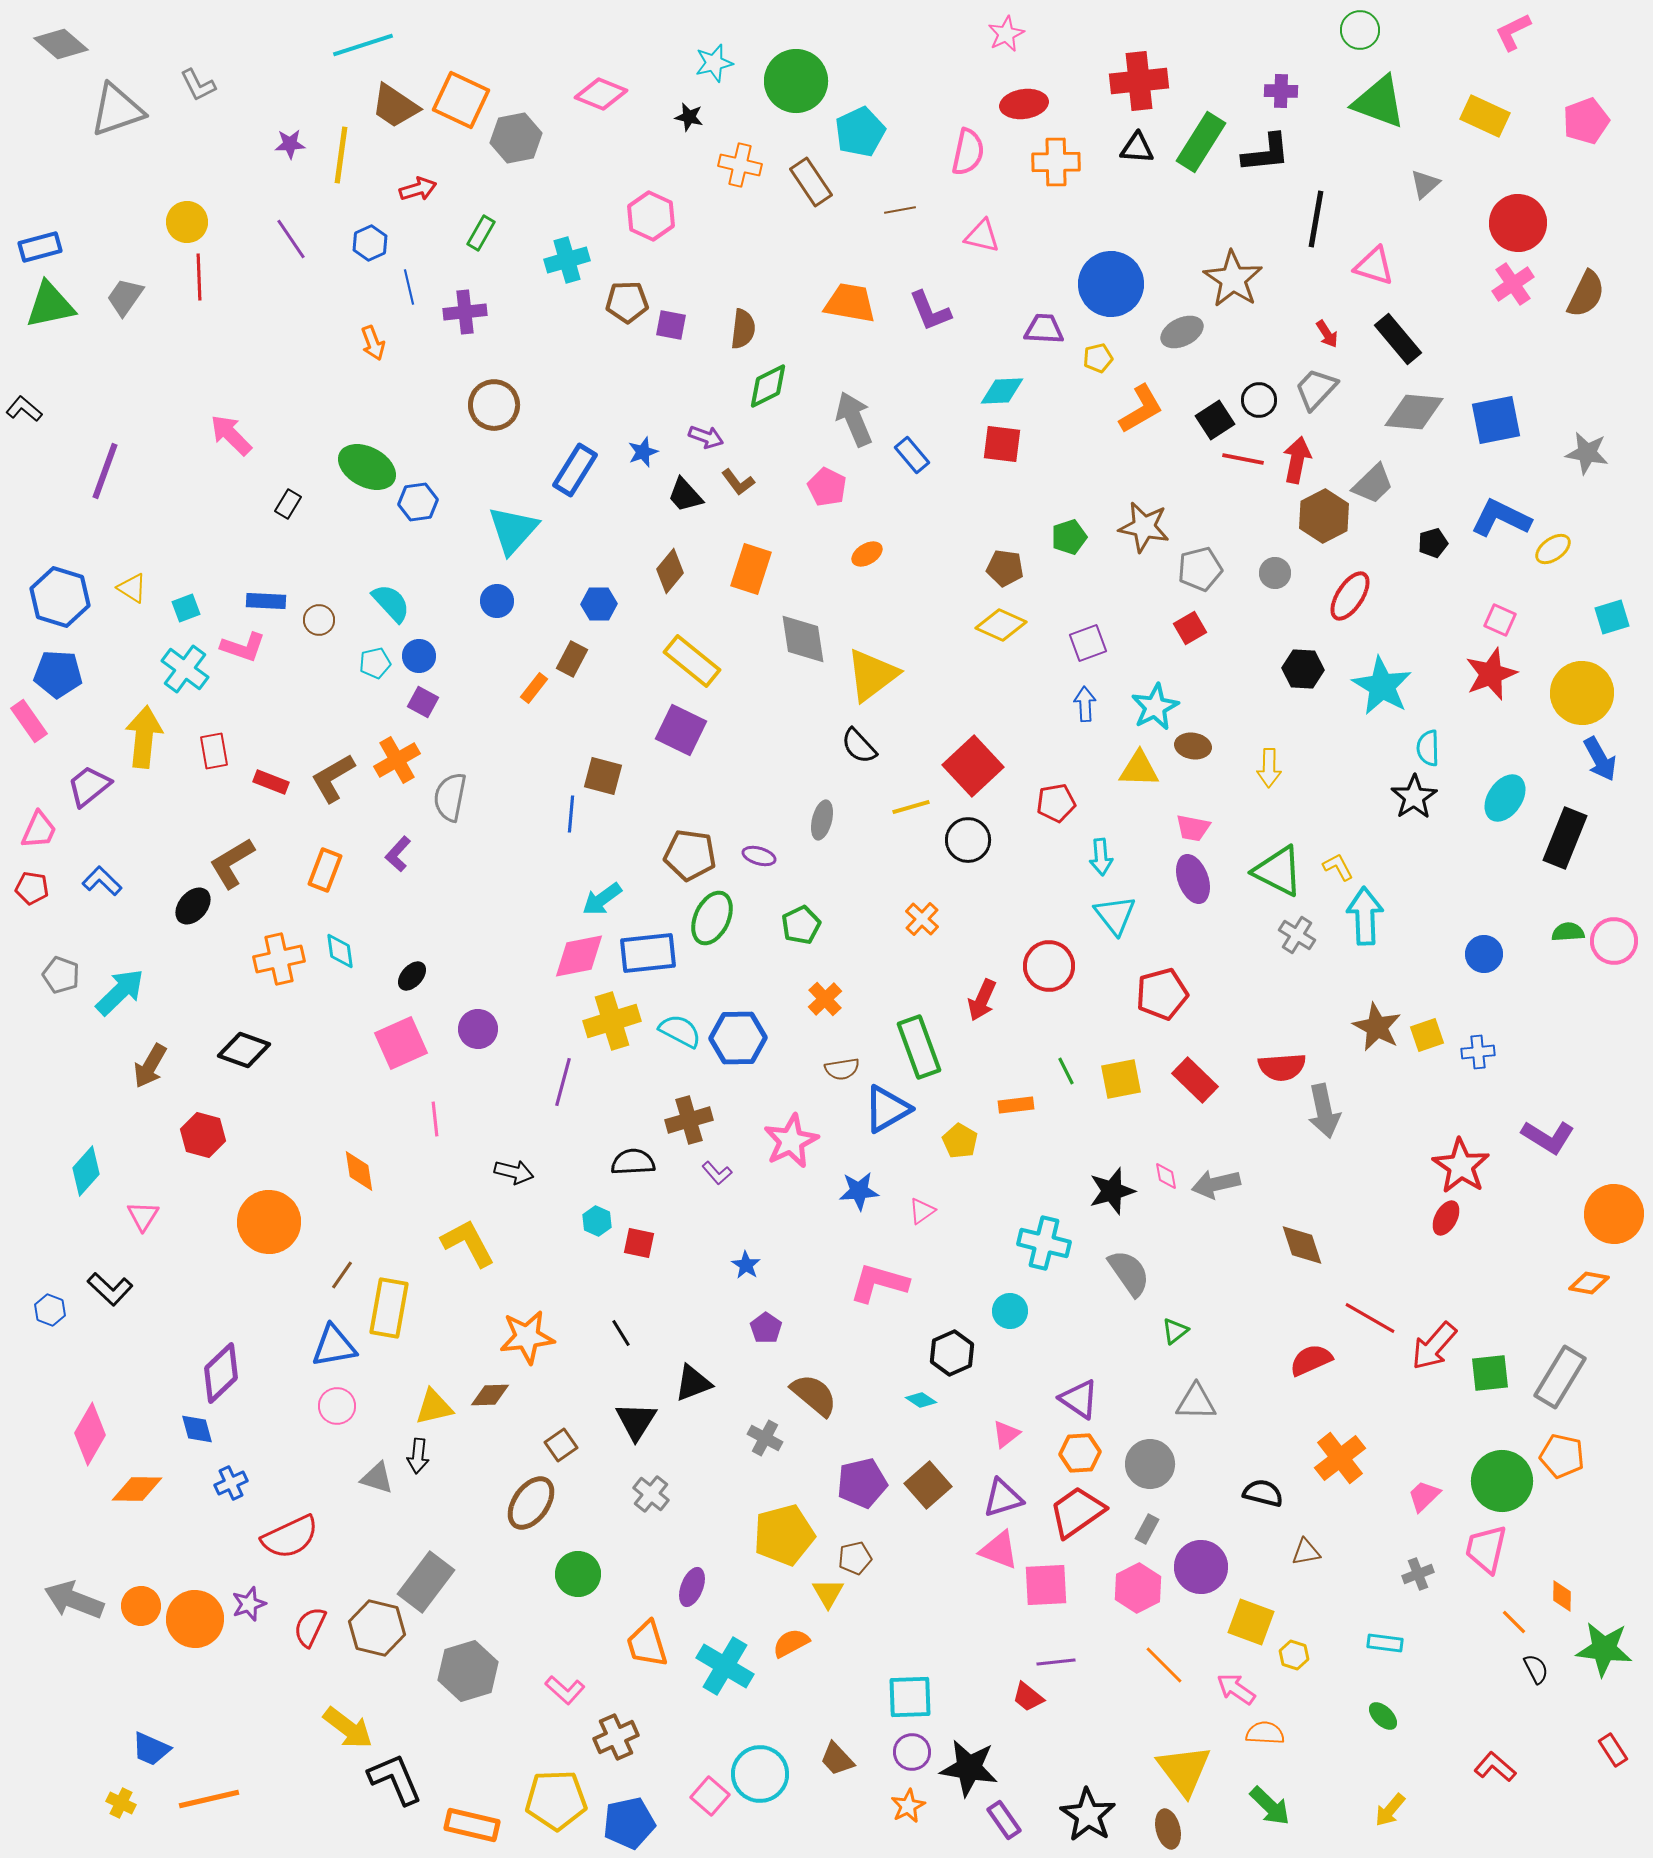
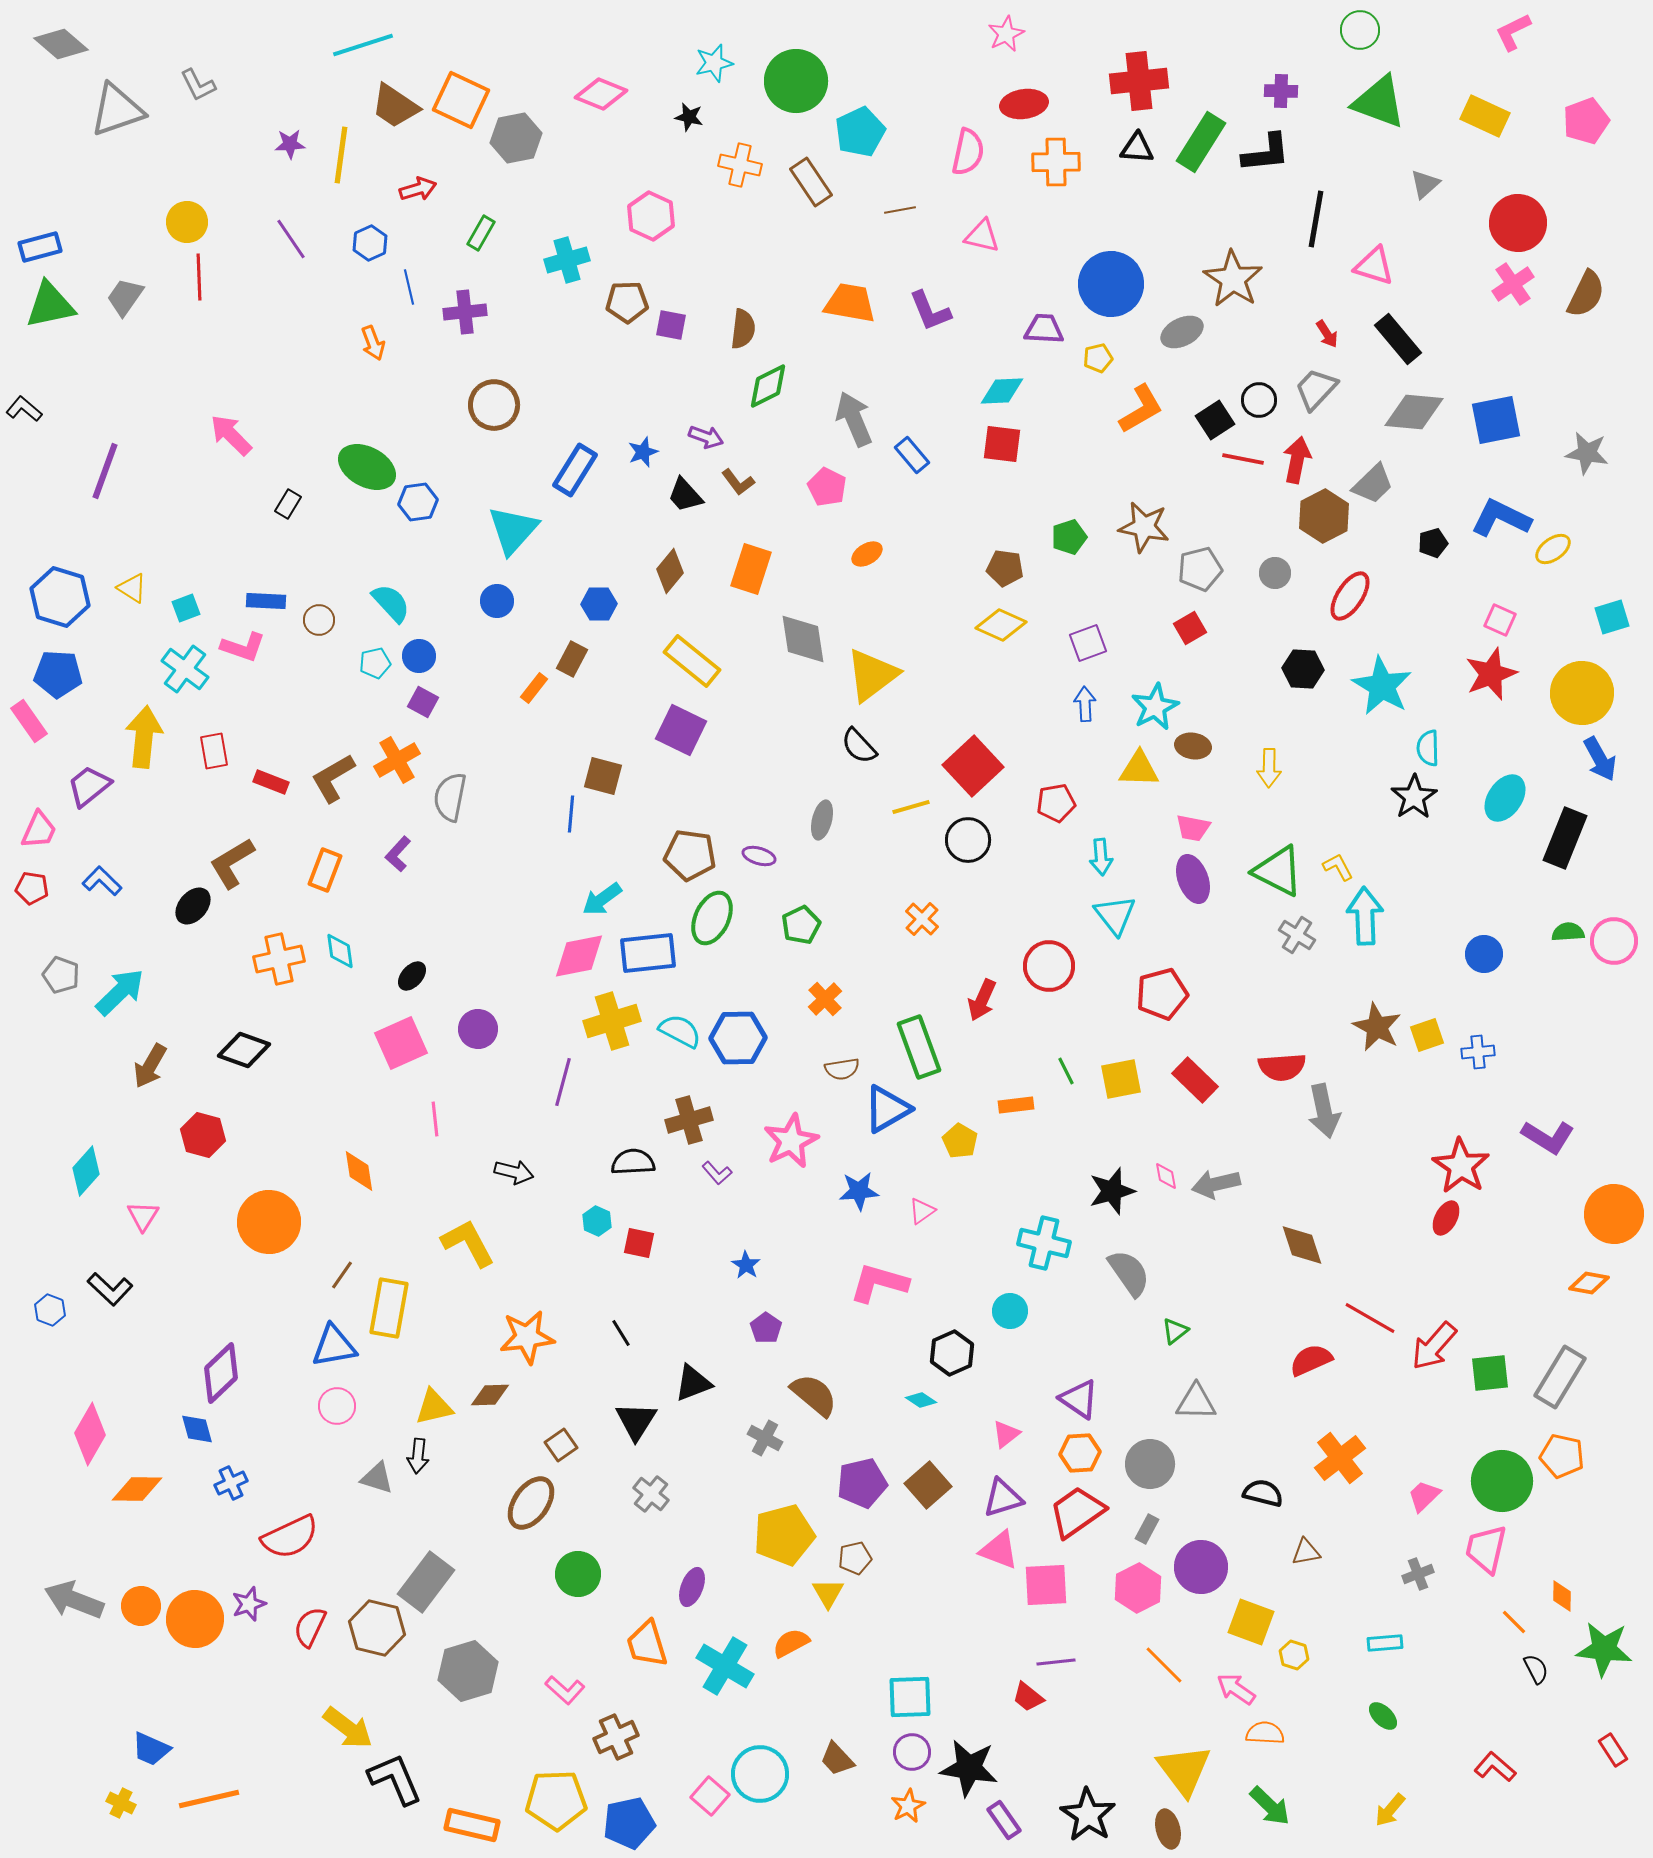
cyan rectangle at (1385, 1643): rotated 12 degrees counterclockwise
